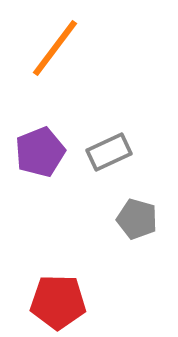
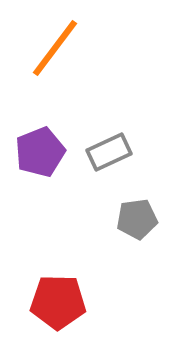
gray pentagon: rotated 24 degrees counterclockwise
